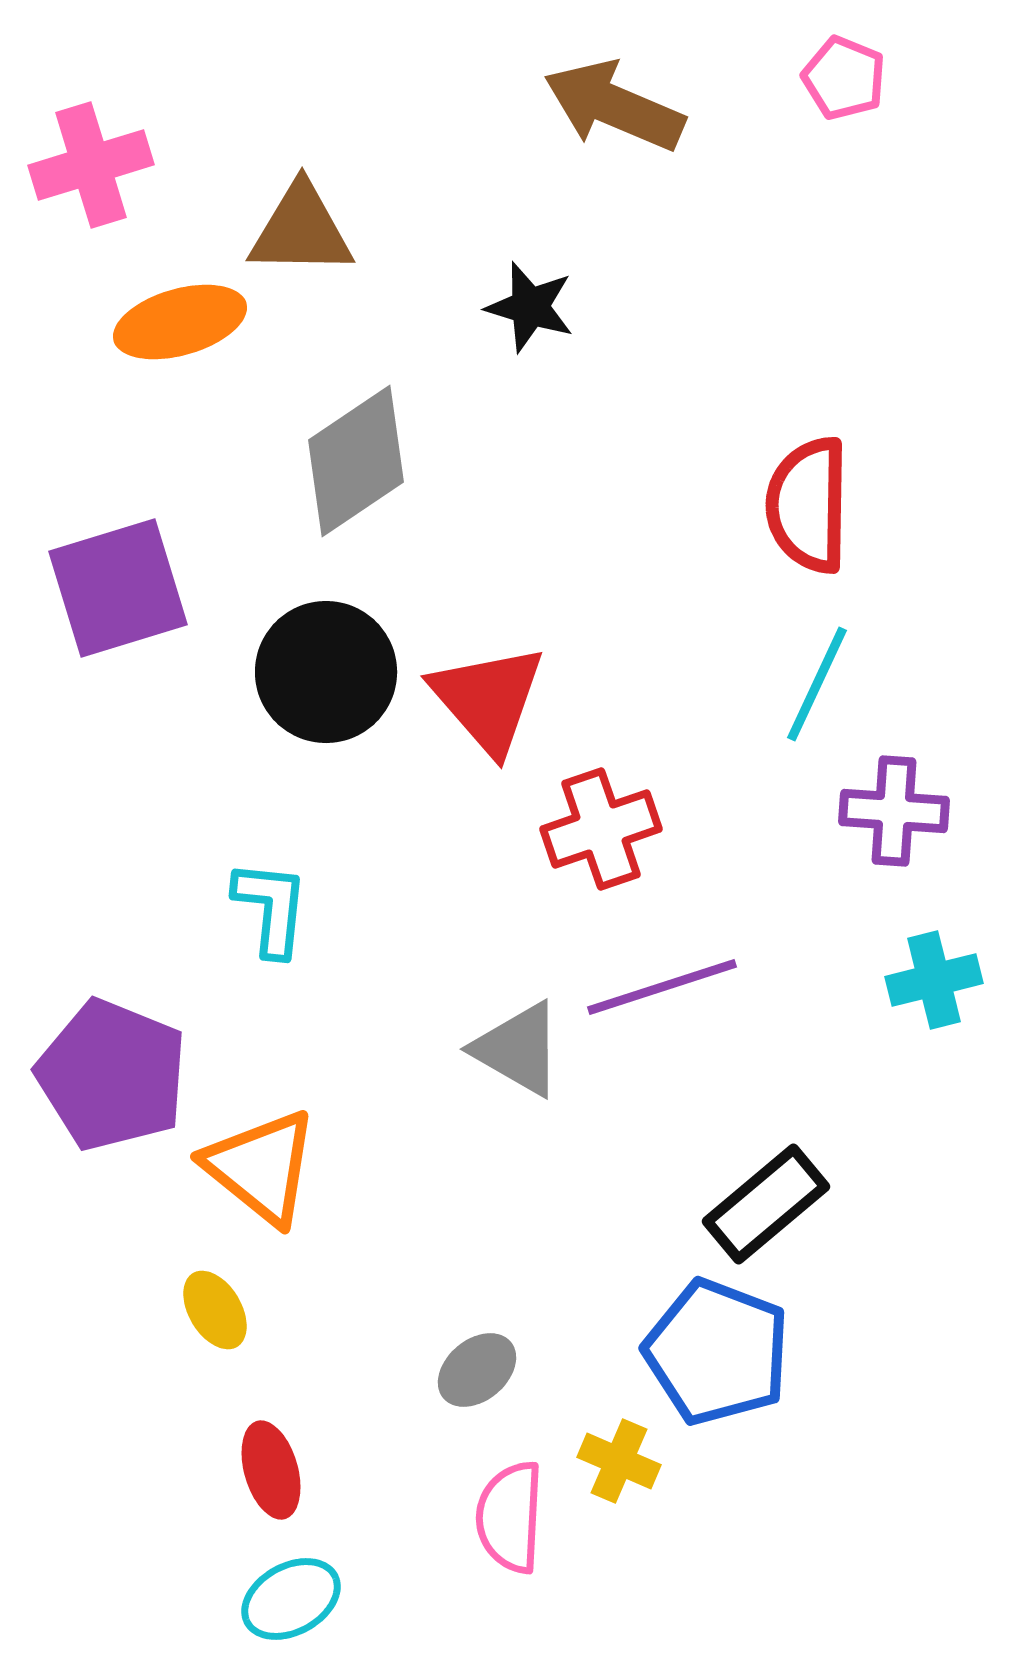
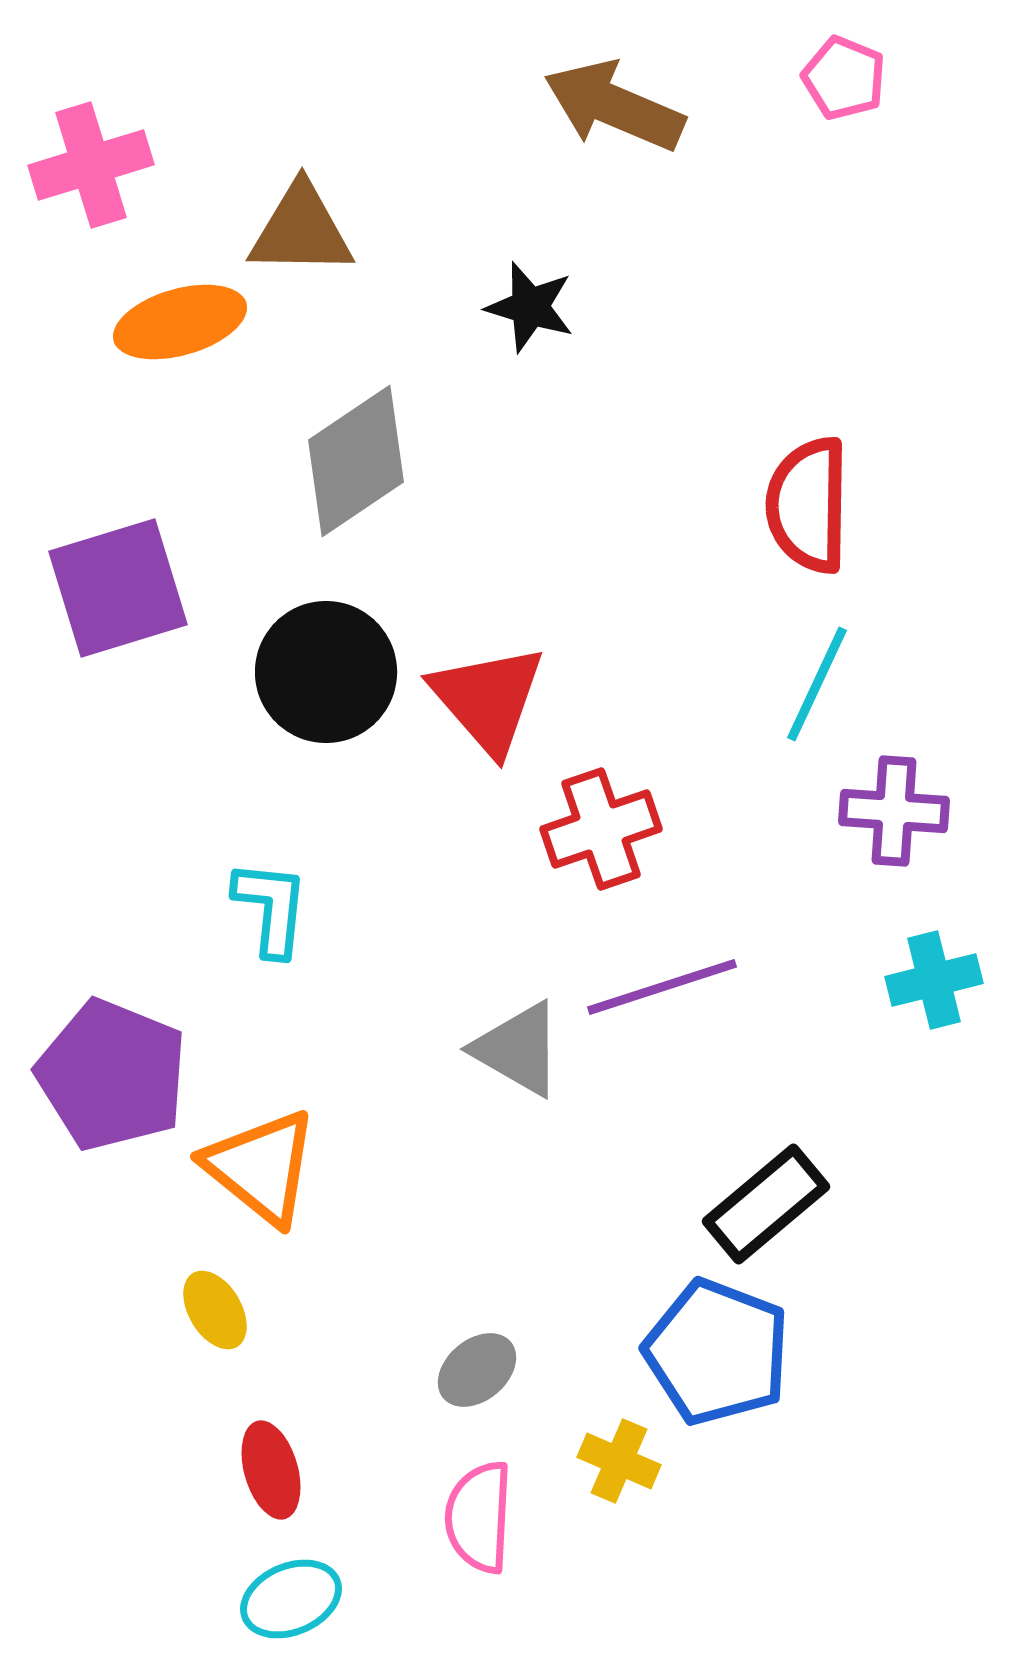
pink semicircle: moved 31 px left
cyan ellipse: rotated 6 degrees clockwise
